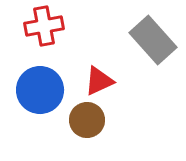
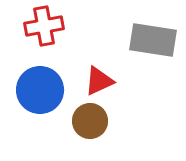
gray rectangle: rotated 39 degrees counterclockwise
brown circle: moved 3 px right, 1 px down
